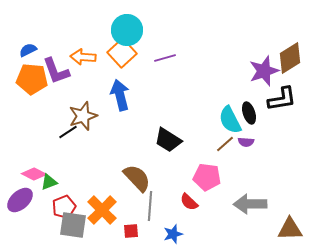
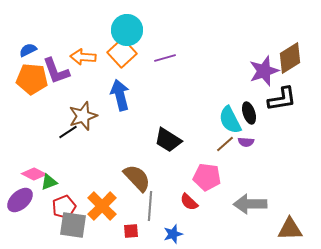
orange cross: moved 4 px up
